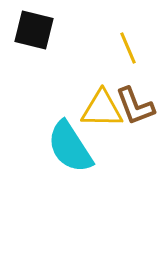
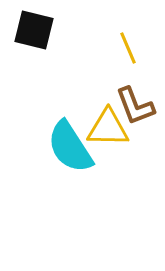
yellow triangle: moved 6 px right, 19 px down
